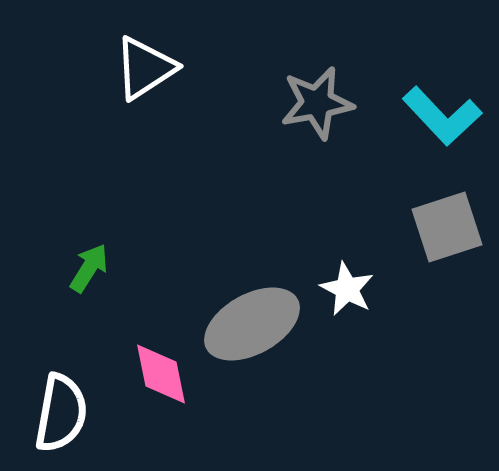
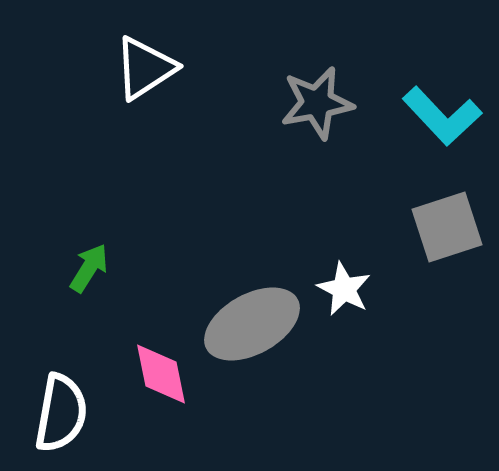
white star: moved 3 px left
